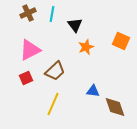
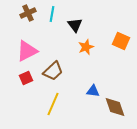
pink triangle: moved 3 px left, 1 px down
brown trapezoid: moved 2 px left
